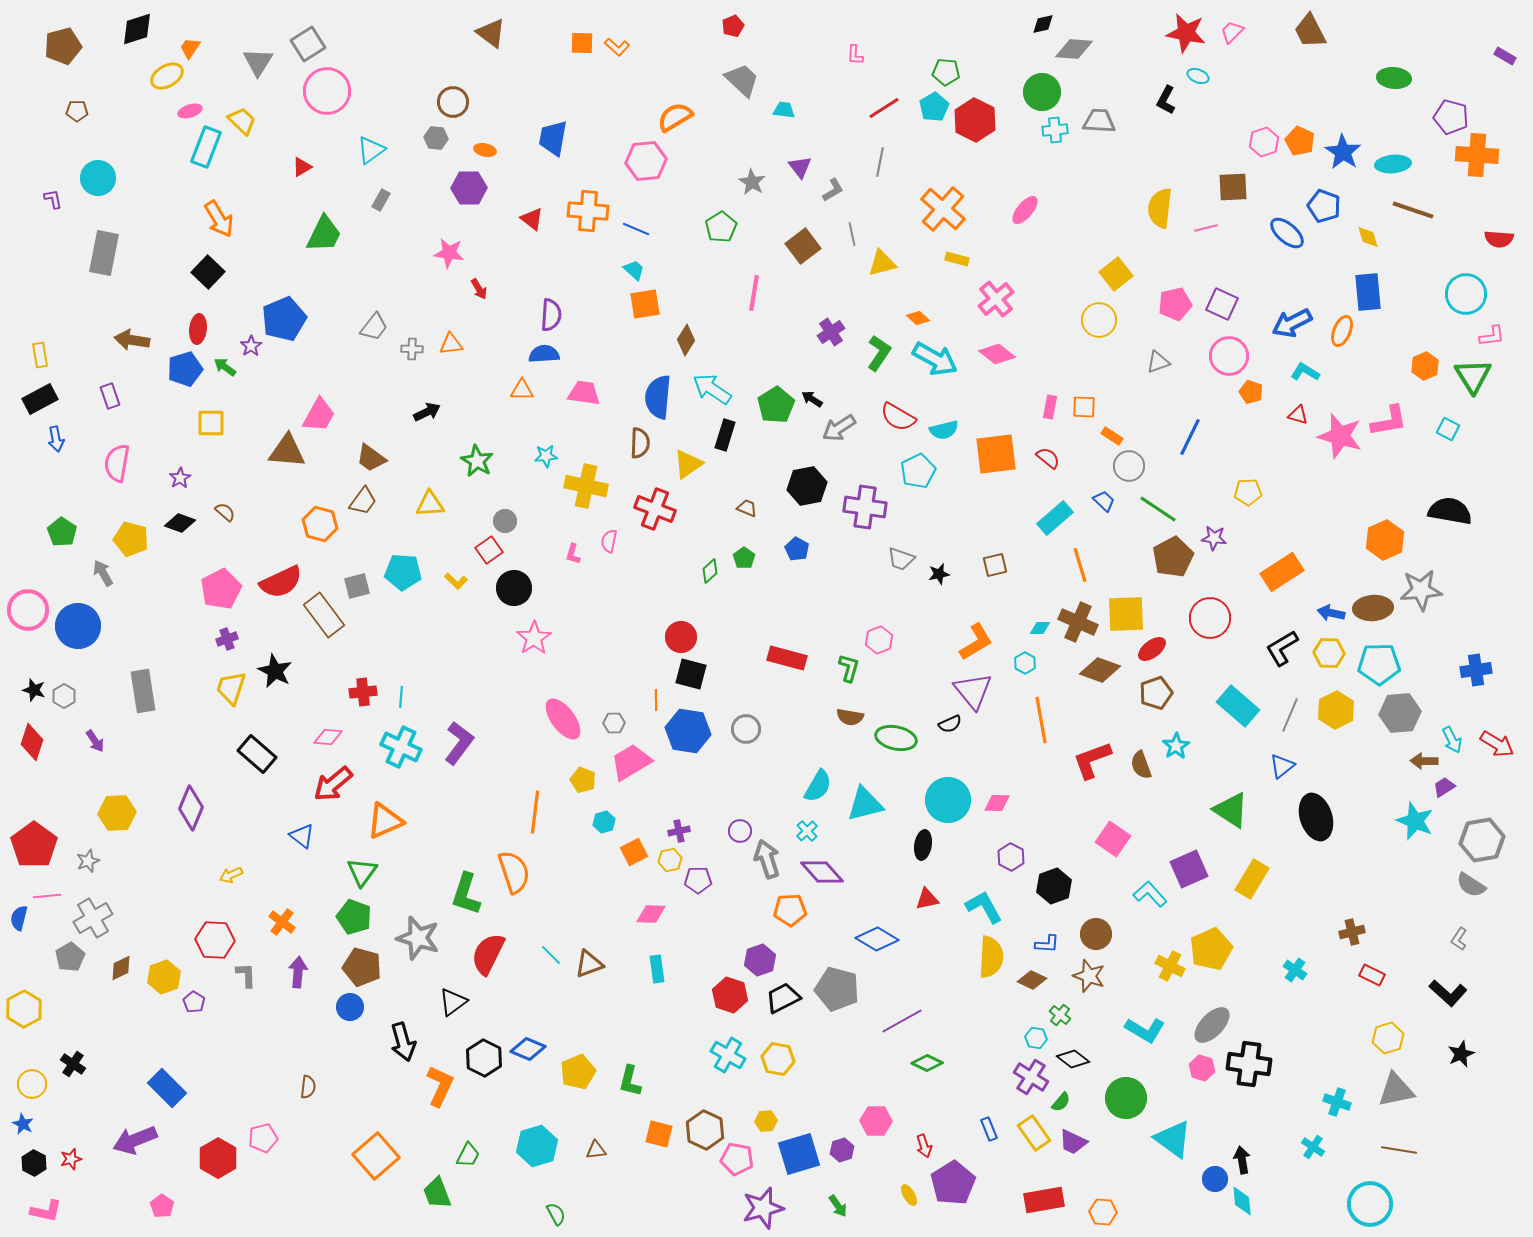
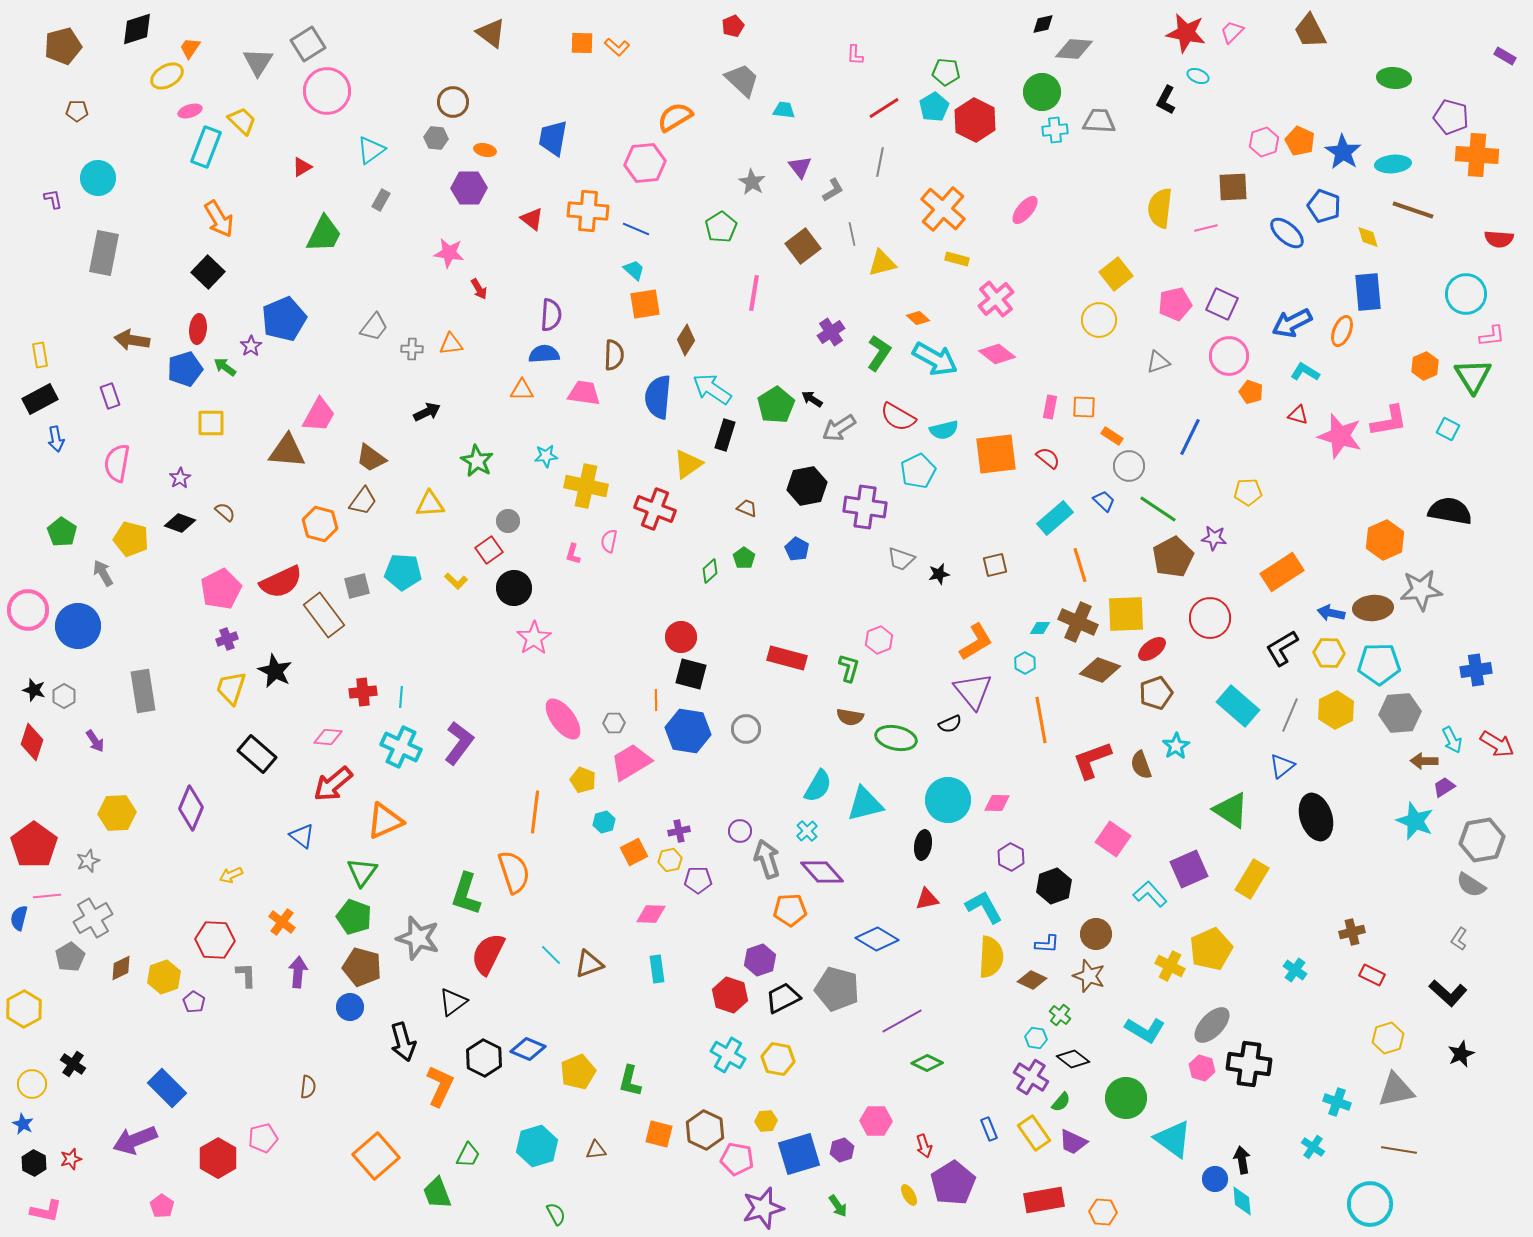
pink hexagon at (646, 161): moved 1 px left, 2 px down
brown semicircle at (640, 443): moved 26 px left, 88 px up
gray circle at (505, 521): moved 3 px right
